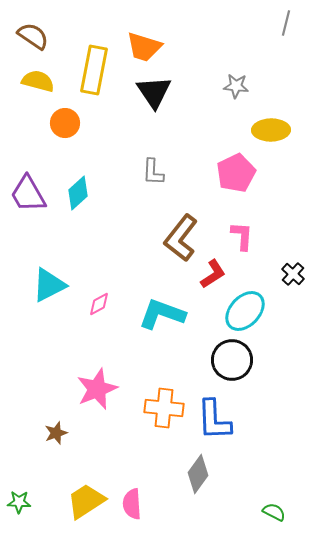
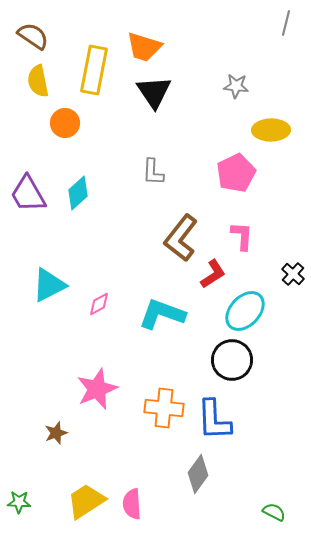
yellow semicircle: rotated 116 degrees counterclockwise
